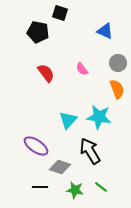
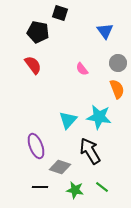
blue triangle: rotated 30 degrees clockwise
red semicircle: moved 13 px left, 8 px up
purple ellipse: rotated 35 degrees clockwise
green line: moved 1 px right
